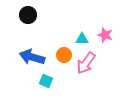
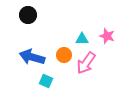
pink star: moved 2 px right, 1 px down
